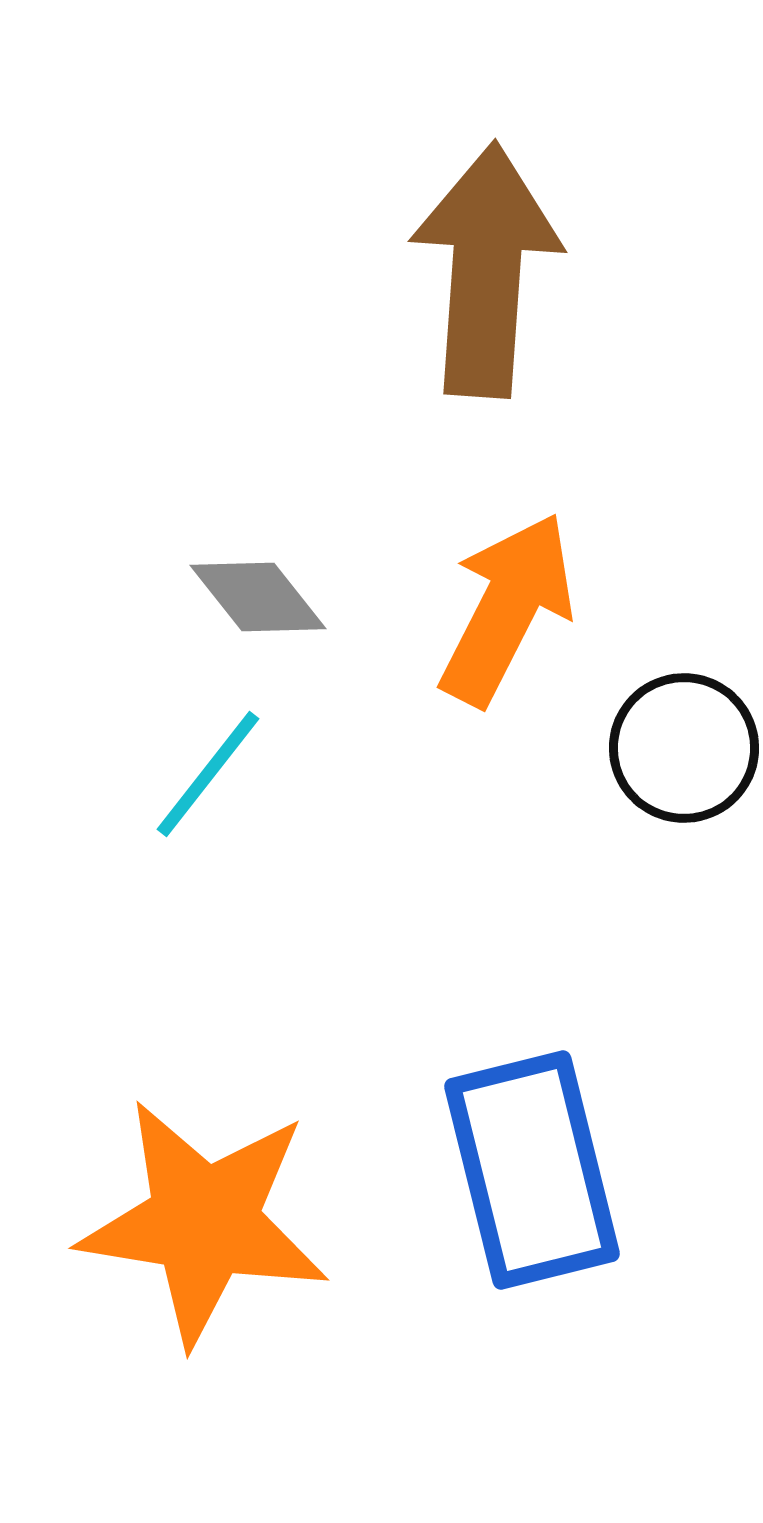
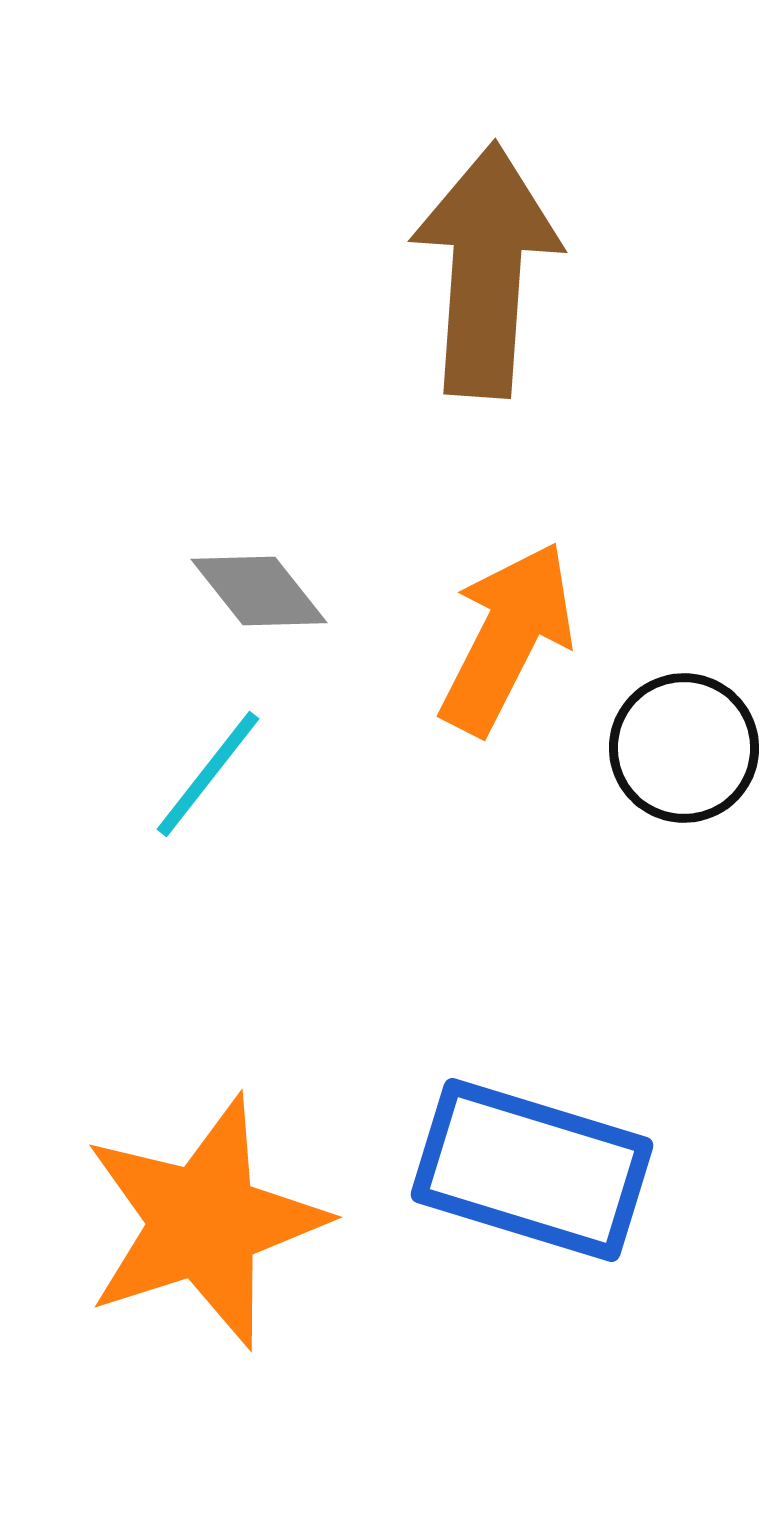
gray diamond: moved 1 px right, 6 px up
orange arrow: moved 29 px down
blue rectangle: rotated 59 degrees counterclockwise
orange star: rotated 27 degrees counterclockwise
